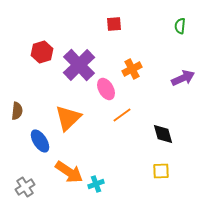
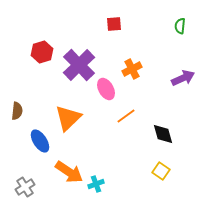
orange line: moved 4 px right, 1 px down
yellow square: rotated 36 degrees clockwise
